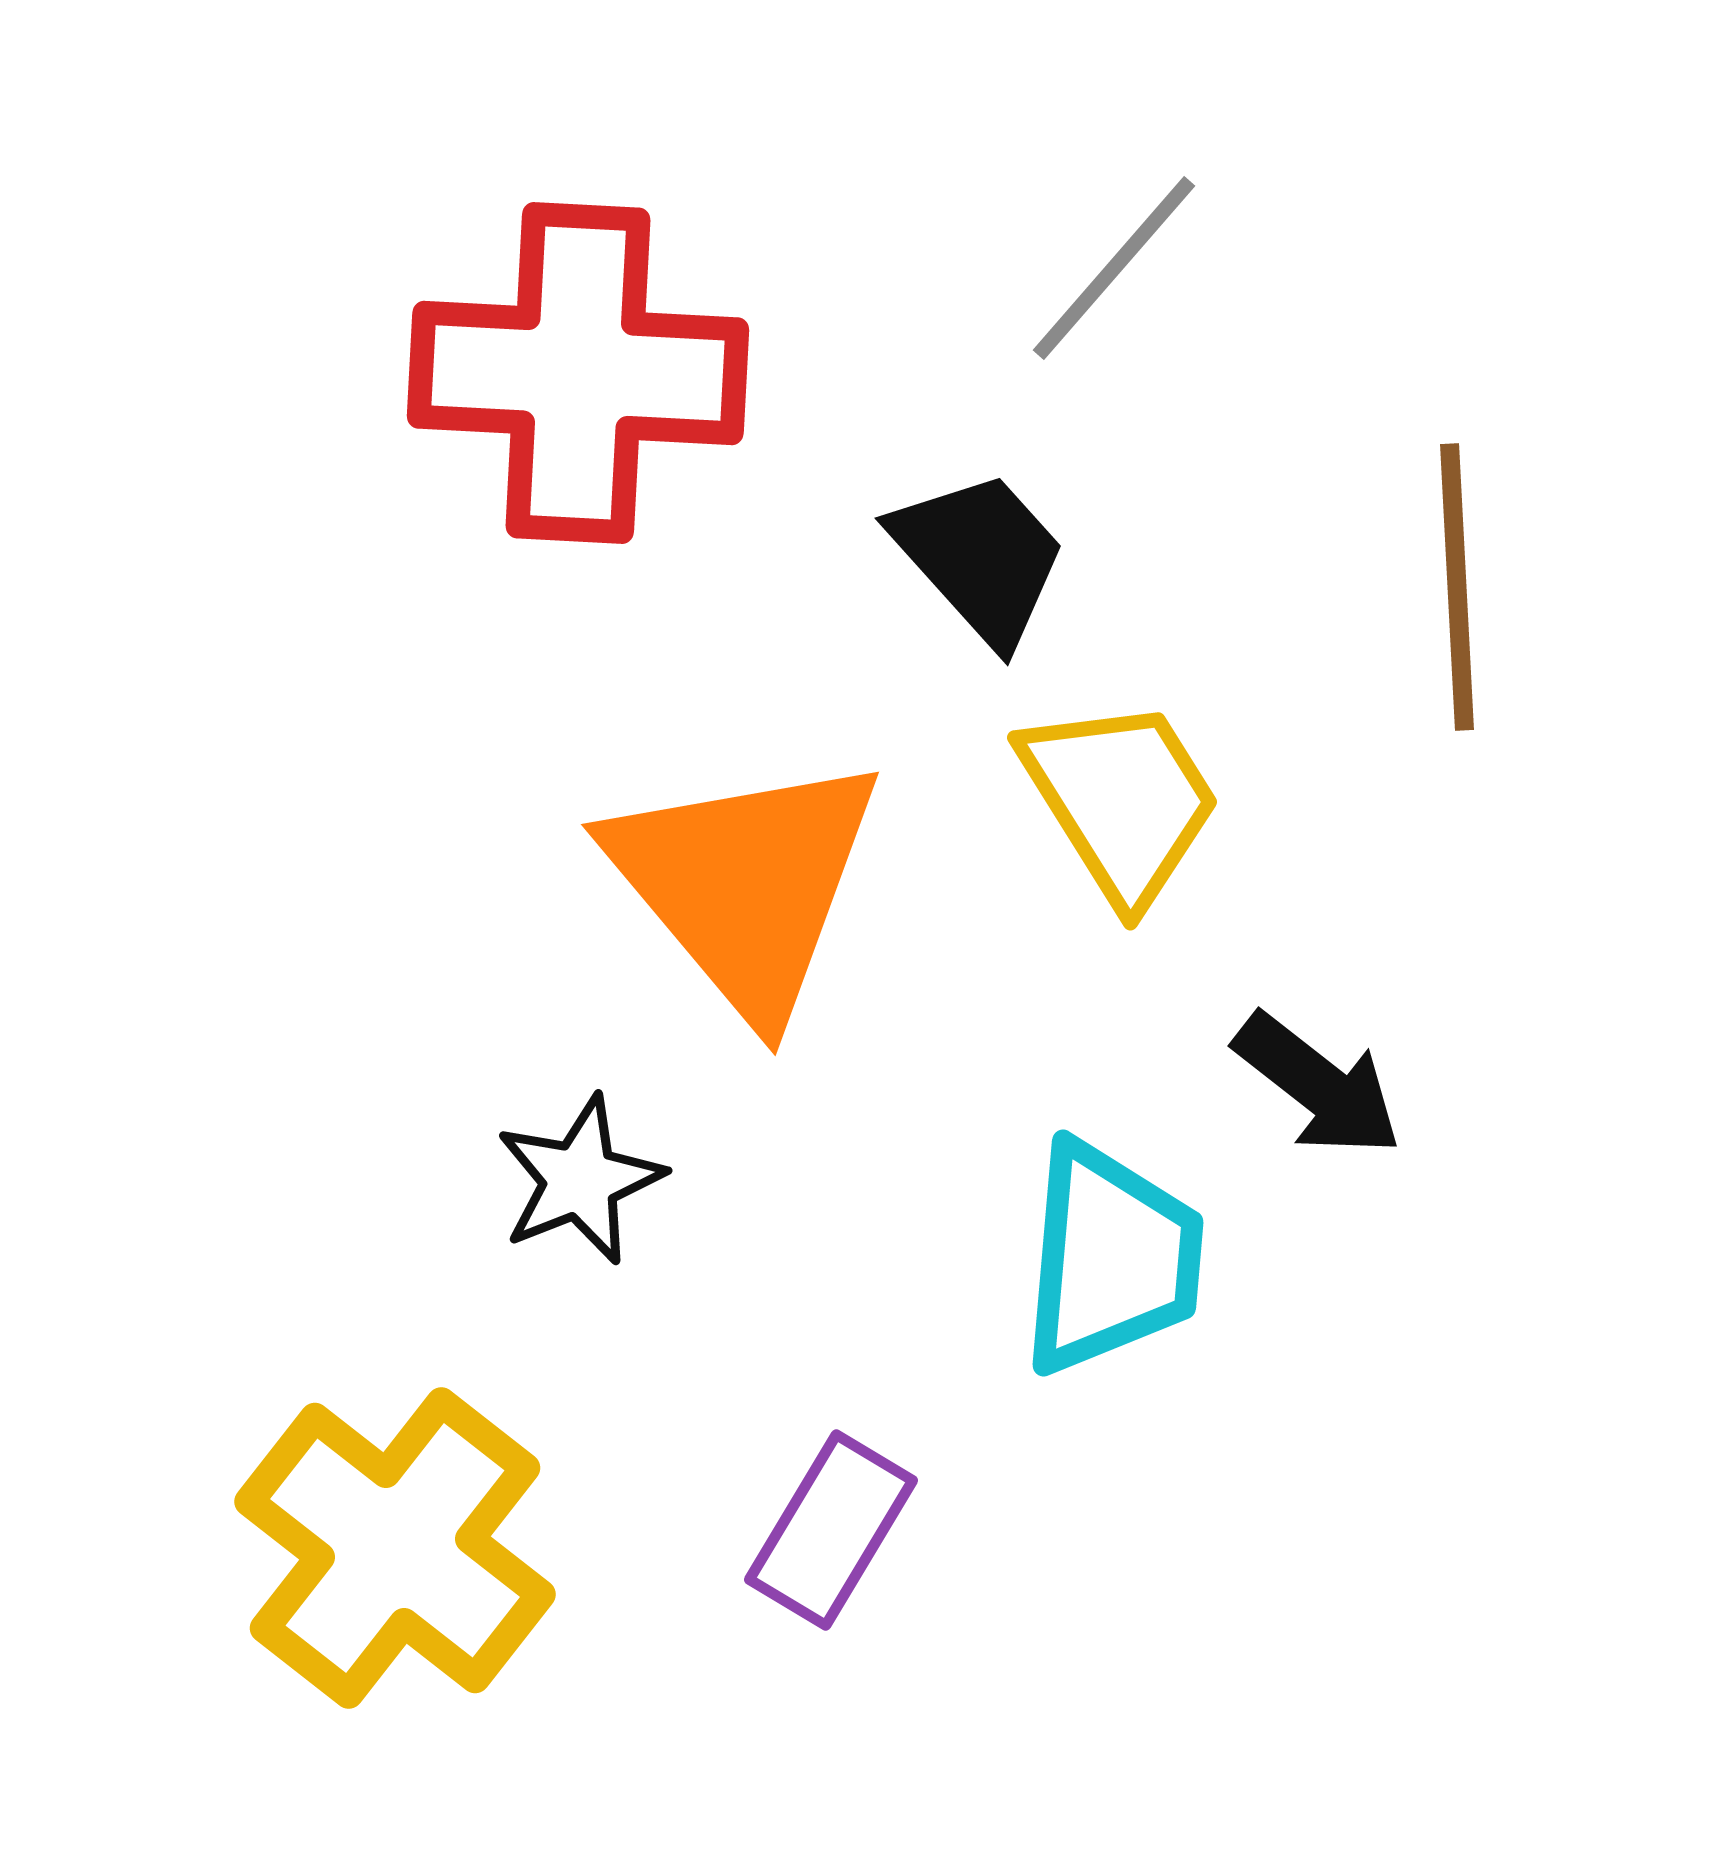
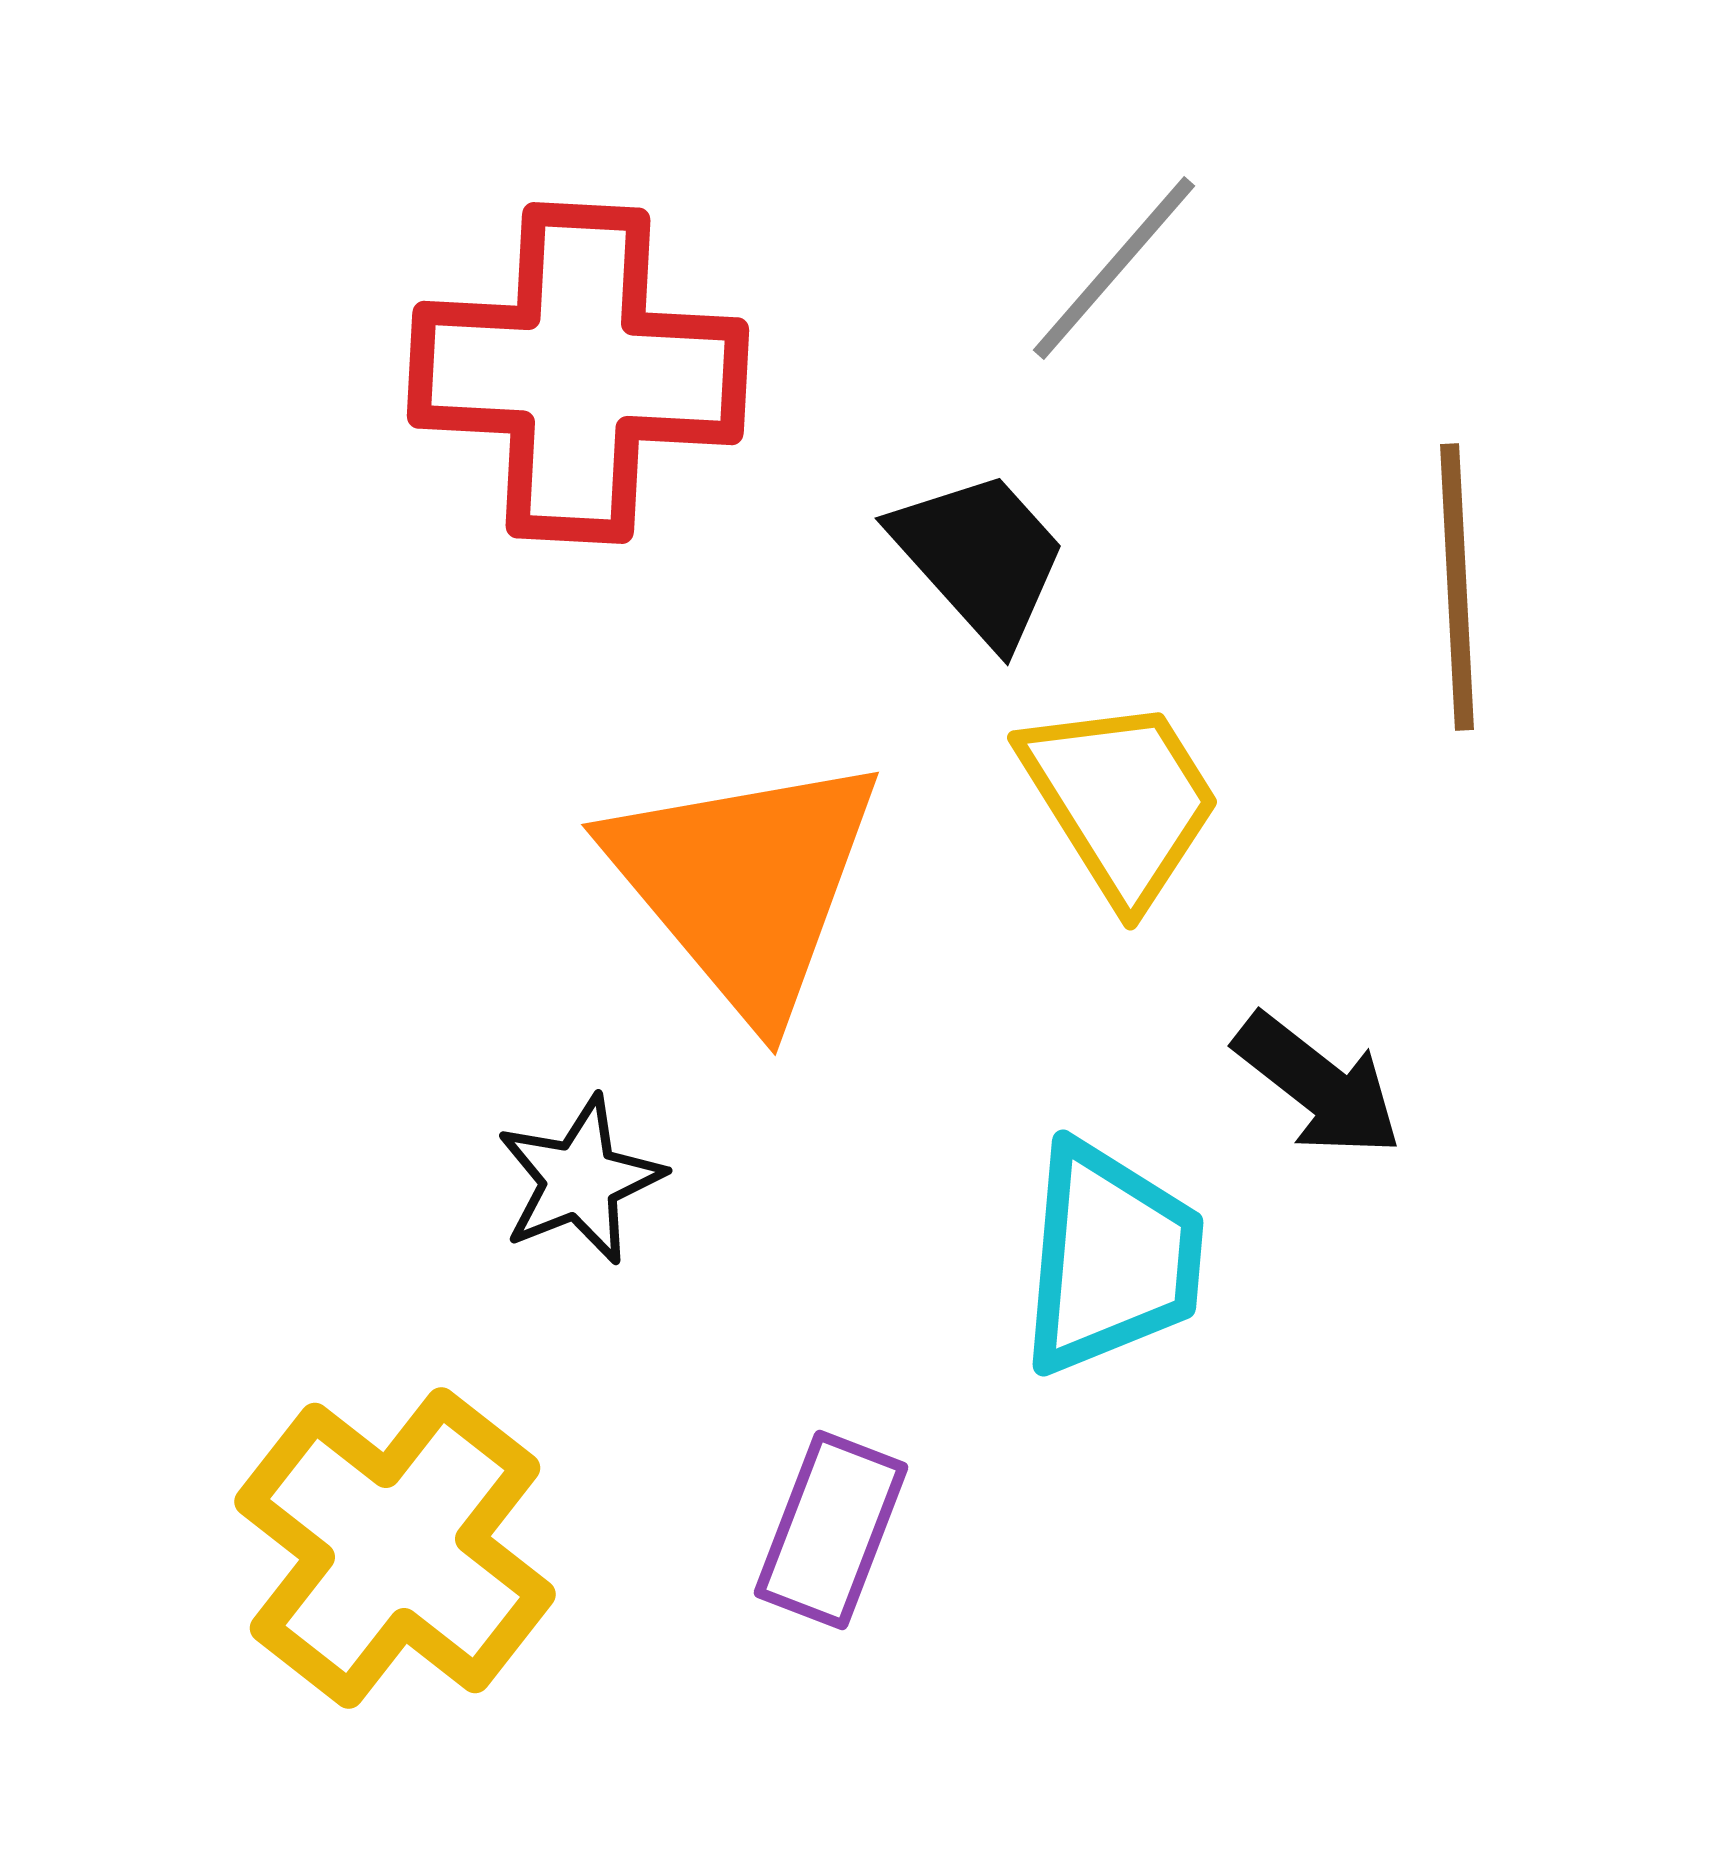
purple rectangle: rotated 10 degrees counterclockwise
